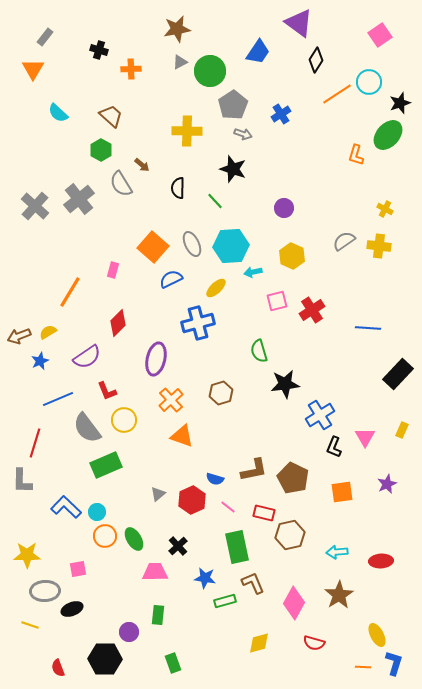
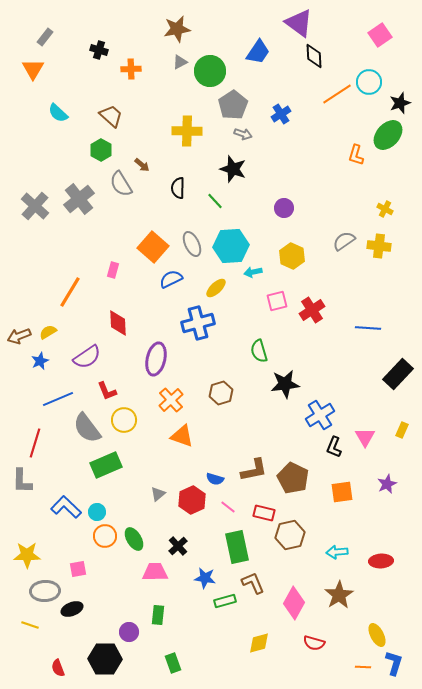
black diamond at (316, 60): moved 2 px left, 4 px up; rotated 35 degrees counterclockwise
red diamond at (118, 323): rotated 48 degrees counterclockwise
